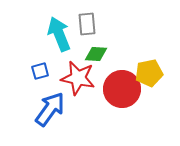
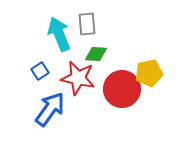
blue square: rotated 18 degrees counterclockwise
